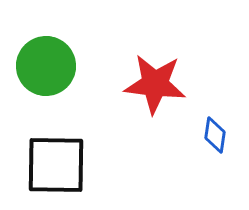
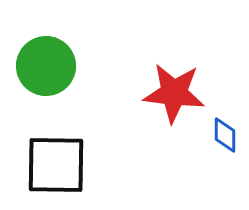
red star: moved 19 px right, 9 px down
blue diamond: moved 10 px right; rotated 9 degrees counterclockwise
